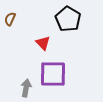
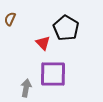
black pentagon: moved 2 px left, 9 px down
